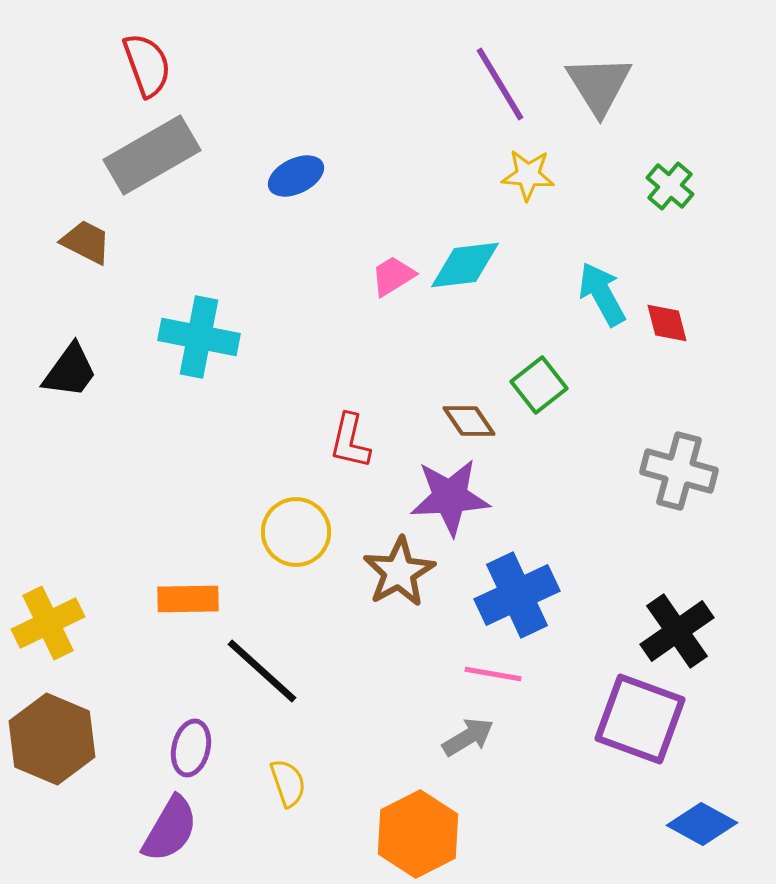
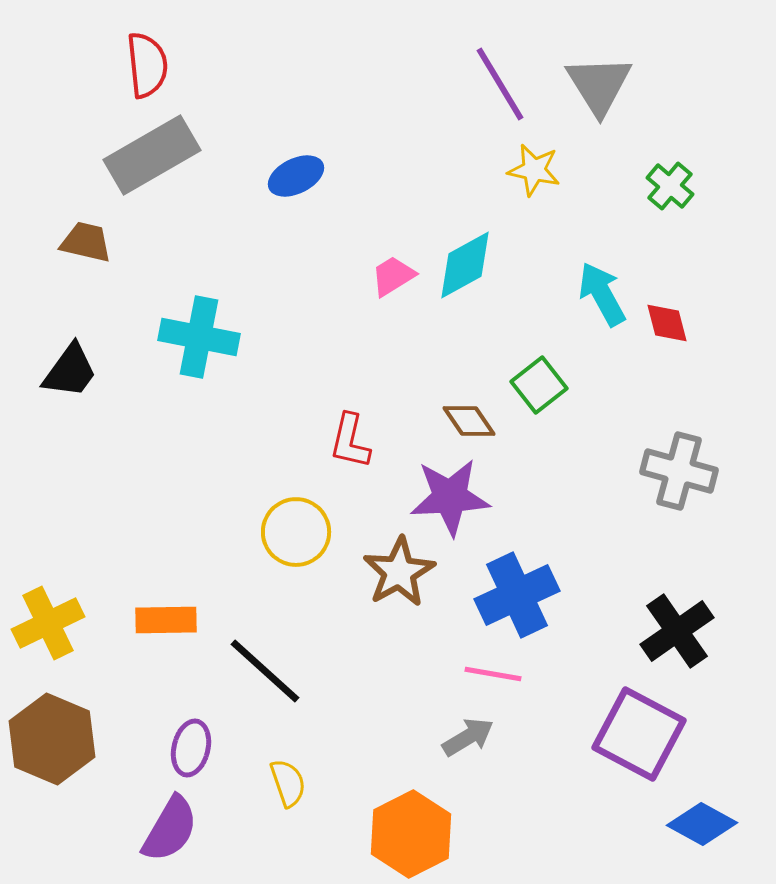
red semicircle: rotated 14 degrees clockwise
yellow star: moved 6 px right, 5 px up; rotated 8 degrees clockwise
brown trapezoid: rotated 14 degrees counterclockwise
cyan diamond: rotated 22 degrees counterclockwise
orange rectangle: moved 22 px left, 21 px down
black line: moved 3 px right
purple square: moved 1 px left, 15 px down; rotated 8 degrees clockwise
orange hexagon: moved 7 px left
